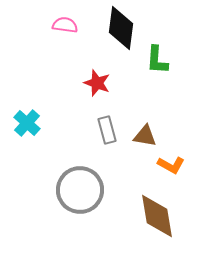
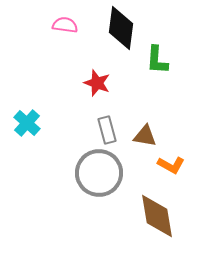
gray circle: moved 19 px right, 17 px up
